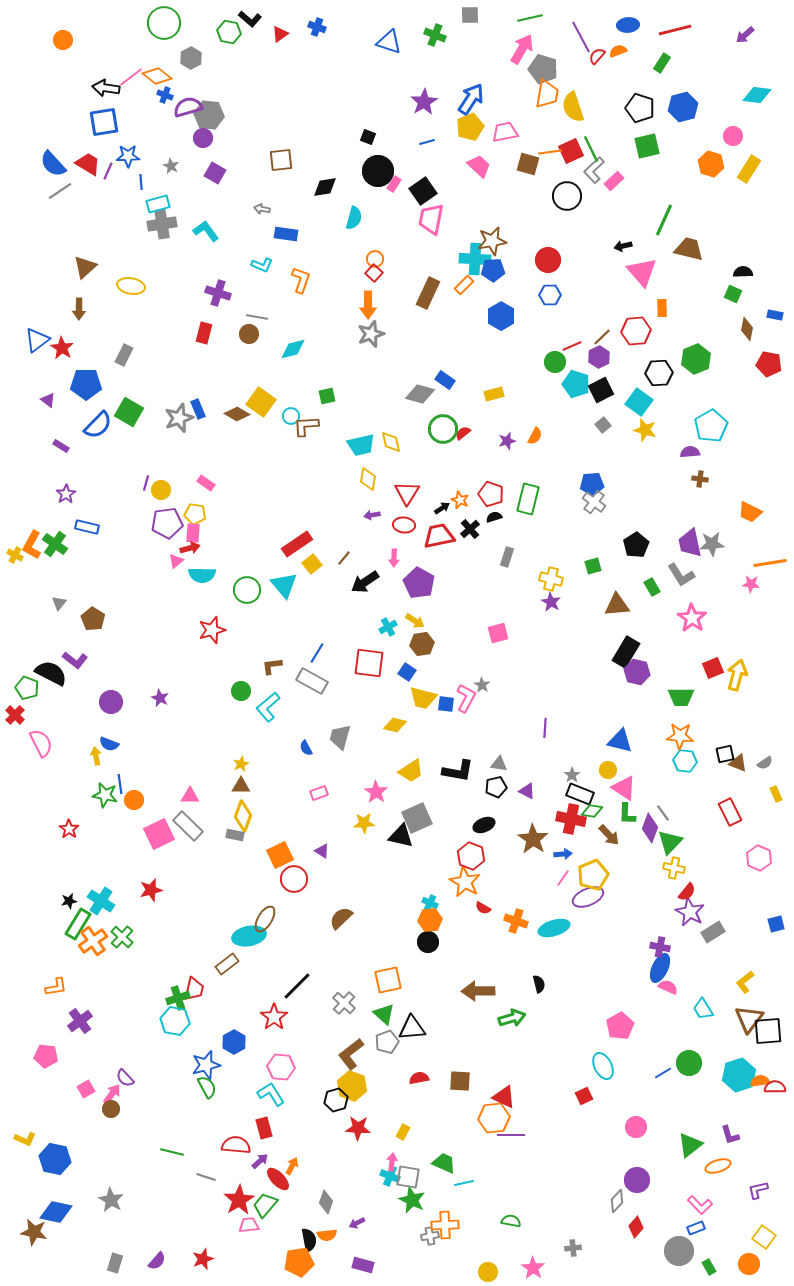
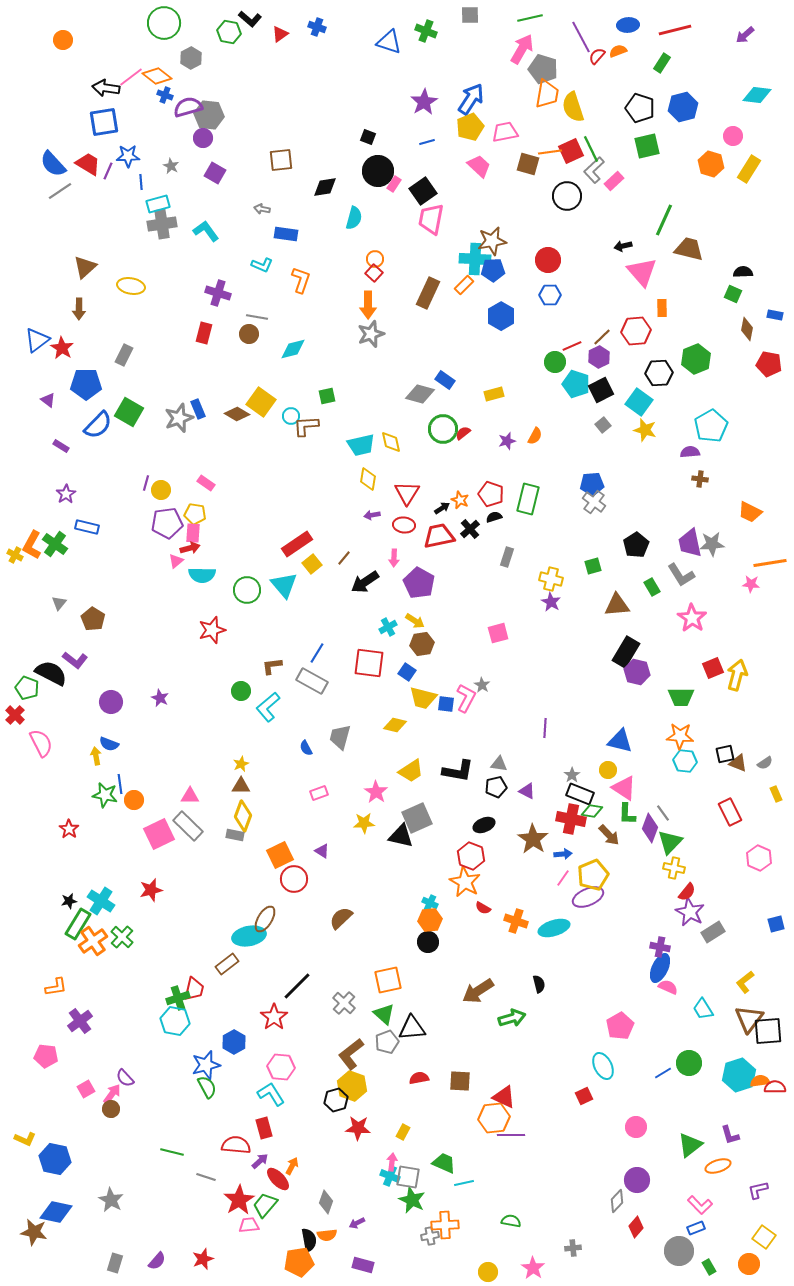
green cross at (435, 35): moved 9 px left, 4 px up
brown arrow at (478, 991): rotated 32 degrees counterclockwise
